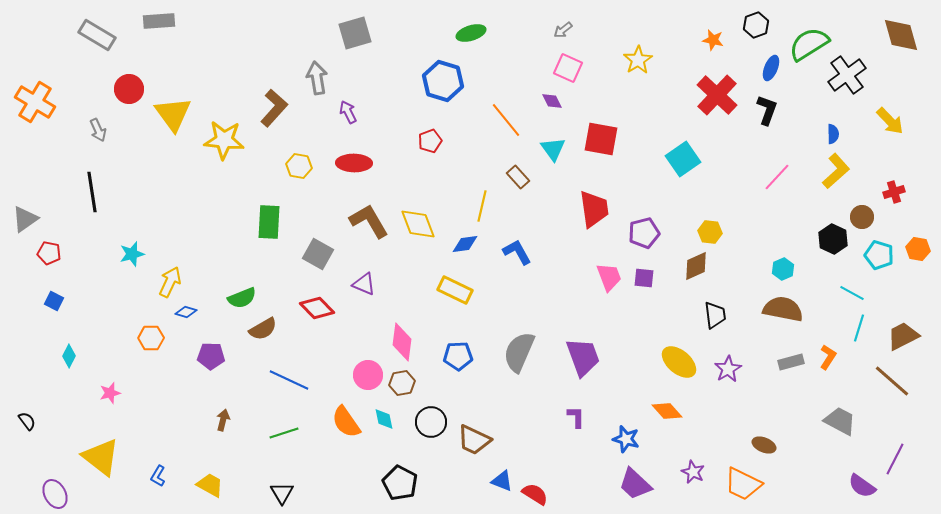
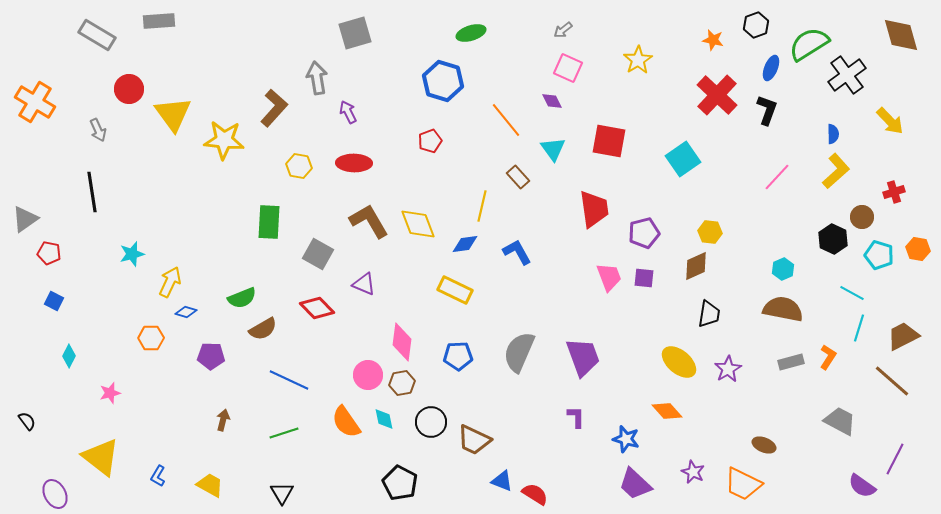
red square at (601, 139): moved 8 px right, 2 px down
black trapezoid at (715, 315): moved 6 px left, 1 px up; rotated 16 degrees clockwise
